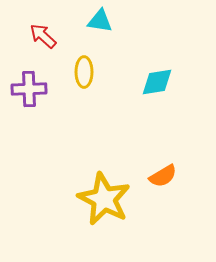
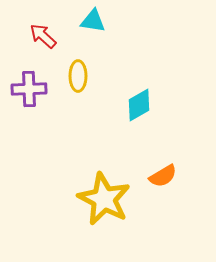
cyan triangle: moved 7 px left
yellow ellipse: moved 6 px left, 4 px down
cyan diamond: moved 18 px left, 23 px down; rotated 20 degrees counterclockwise
